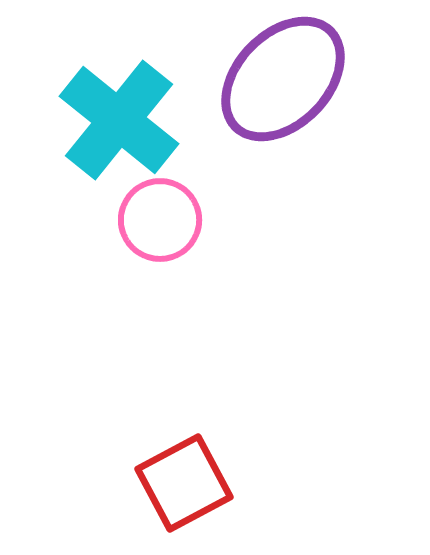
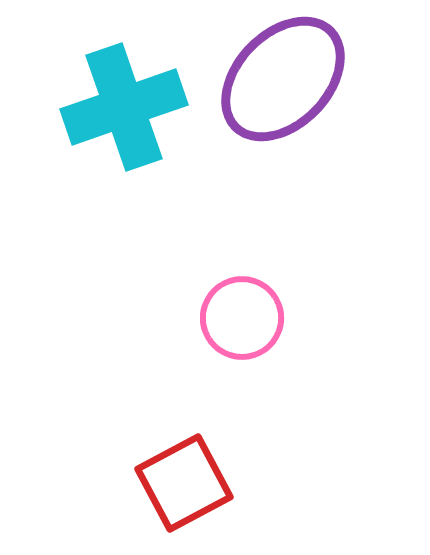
cyan cross: moved 5 px right, 13 px up; rotated 32 degrees clockwise
pink circle: moved 82 px right, 98 px down
